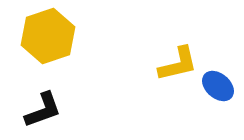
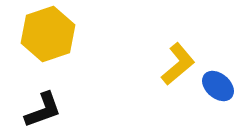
yellow hexagon: moved 2 px up
yellow L-shape: rotated 27 degrees counterclockwise
